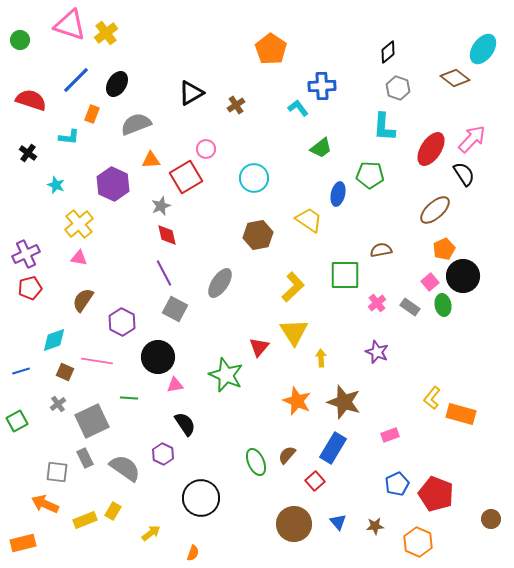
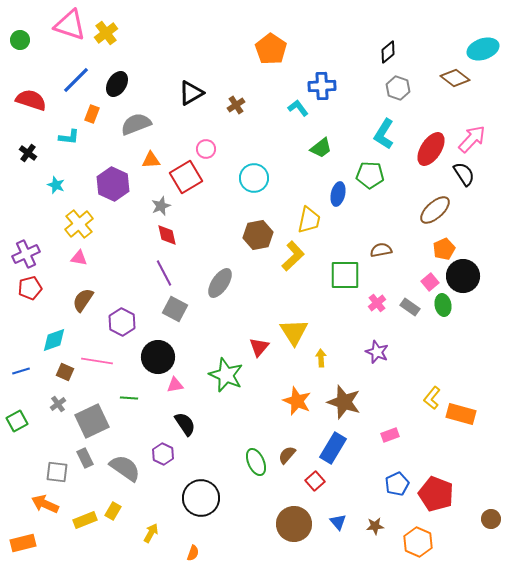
cyan ellipse at (483, 49): rotated 36 degrees clockwise
cyan L-shape at (384, 127): moved 7 px down; rotated 28 degrees clockwise
yellow trapezoid at (309, 220): rotated 68 degrees clockwise
yellow L-shape at (293, 287): moved 31 px up
yellow arrow at (151, 533): rotated 24 degrees counterclockwise
